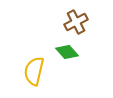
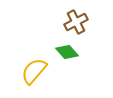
yellow semicircle: rotated 28 degrees clockwise
